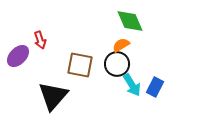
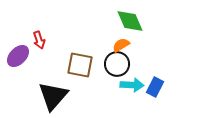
red arrow: moved 1 px left
cyan arrow: rotated 55 degrees counterclockwise
